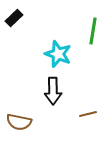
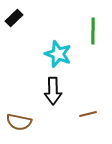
green line: rotated 8 degrees counterclockwise
